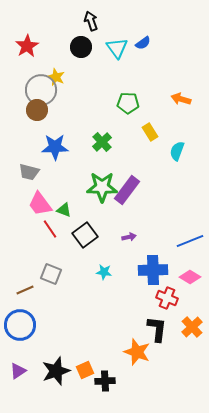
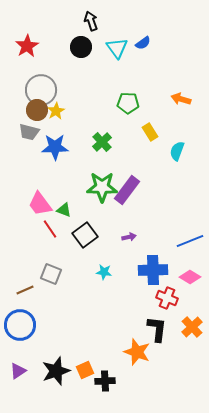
yellow star: moved 34 px down; rotated 18 degrees clockwise
gray trapezoid: moved 40 px up
